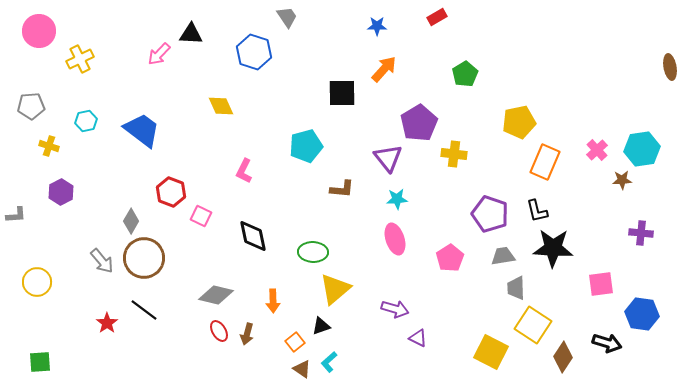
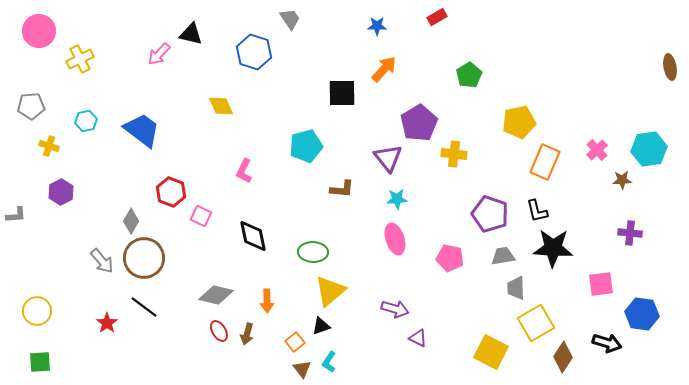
gray trapezoid at (287, 17): moved 3 px right, 2 px down
black triangle at (191, 34): rotated 10 degrees clockwise
green pentagon at (465, 74): moved 4 px right, 1 px down
cyan hexagon at (642, 149): moved 7 px right
purple cross at (641, 233): moved 11 px left
pink pentagon at (450, 258): rotated 28 degrees counterclockwise
yellow circle at (37, 282): moved 29 px down
yellow triangle at (335, 289): moved 5 px left, 2 px down
orange arrow at (273, 301): moved 6 px left
black line at (144, 310): moved 3 px up
yellow square at (533, 325): moved 3 px right, 2 px up; rotated 27 degrees clockwise
cyan L-shape at (329, 362): rotated 15 degrees counterclockwise
brown triangle at (302, 369): rotated 18 degrees clockwise
